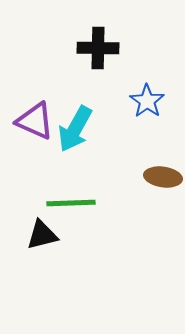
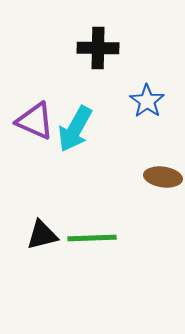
green line: moved 21 px right, 35 px down
